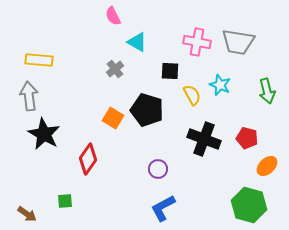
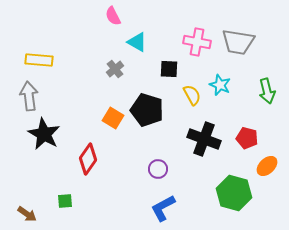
black square: moved 1 px left, 2 px up
green hexagon: moved 15 px left, 12 px up
